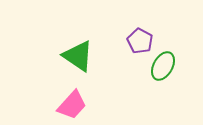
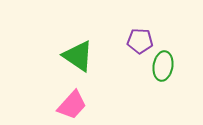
purple pentagon: rotated 25 degrees counterclockwise
green ellipse: rotated 20 degrees counterclockwise
